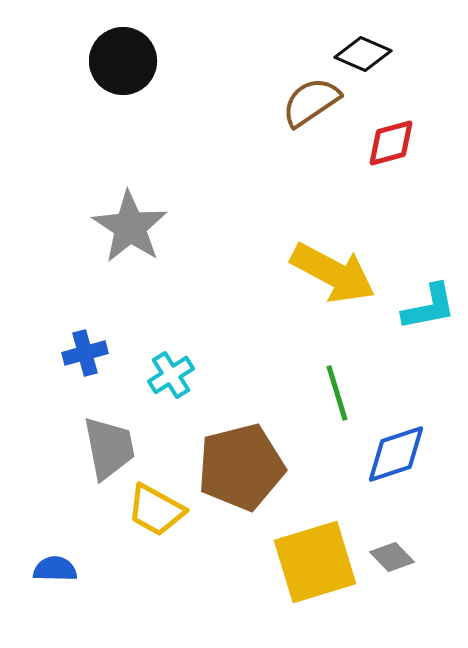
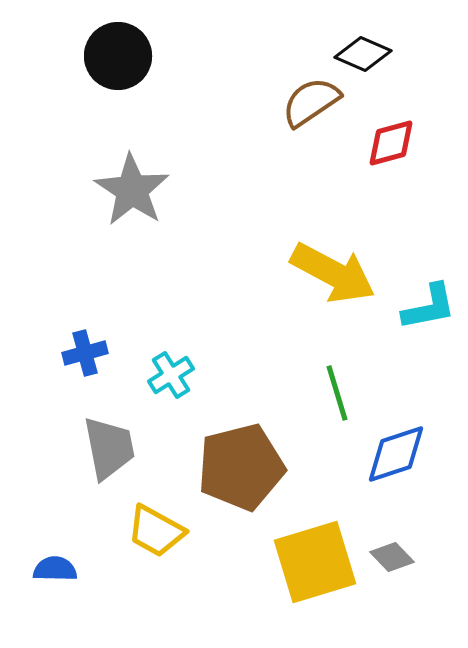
black circle: moved 5 px left, 5 px up
gray star: moved 2 px right, 37 px up
yellow trapezoid: moved 21 px down
